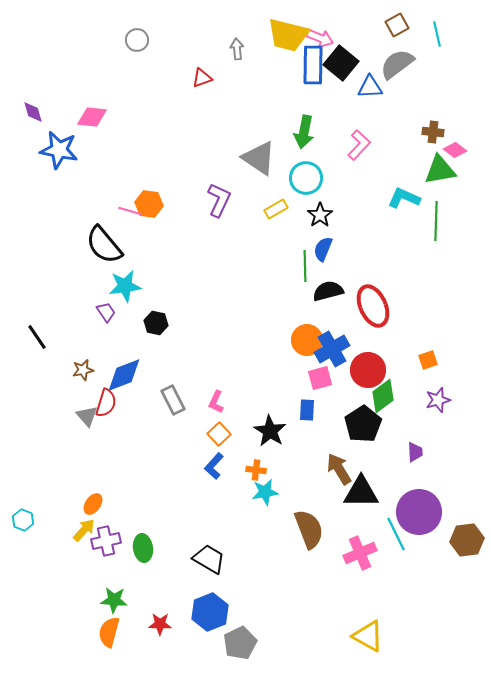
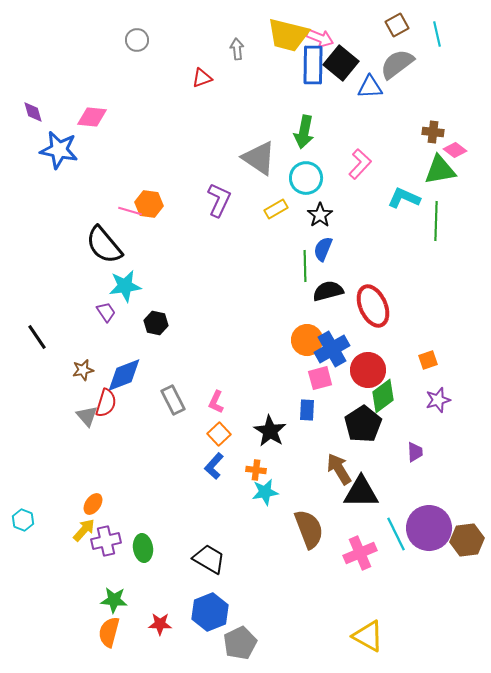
pink L-shape at (359, 145): moved 1 px right, 19 px down
purple circle at (419, 512): moved 10 px right, 16 px down
